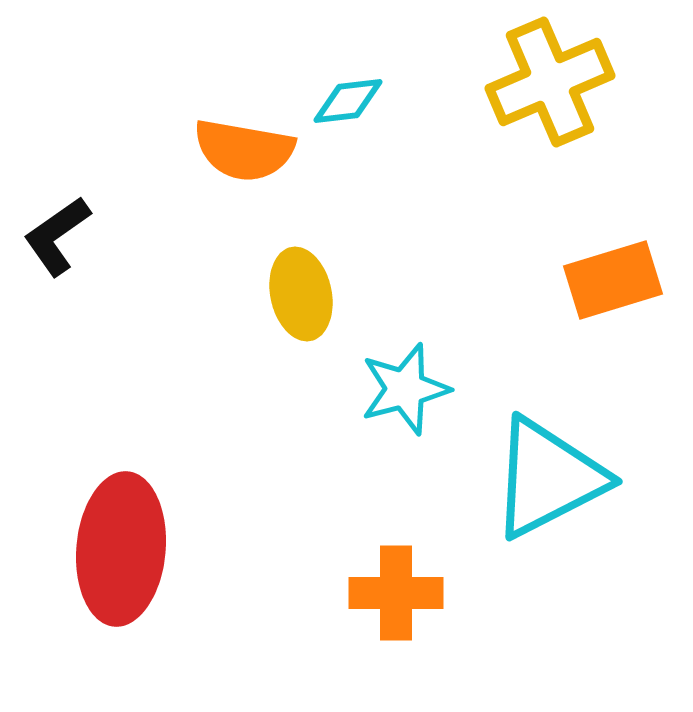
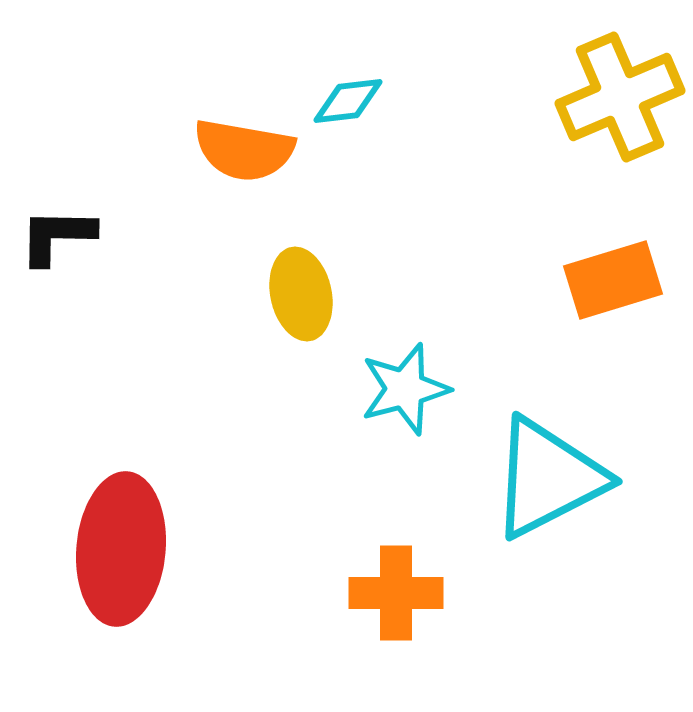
yellow cross: moved 70 px right, 15 px down
black L-shape: rotated 36 degrees clockwise
